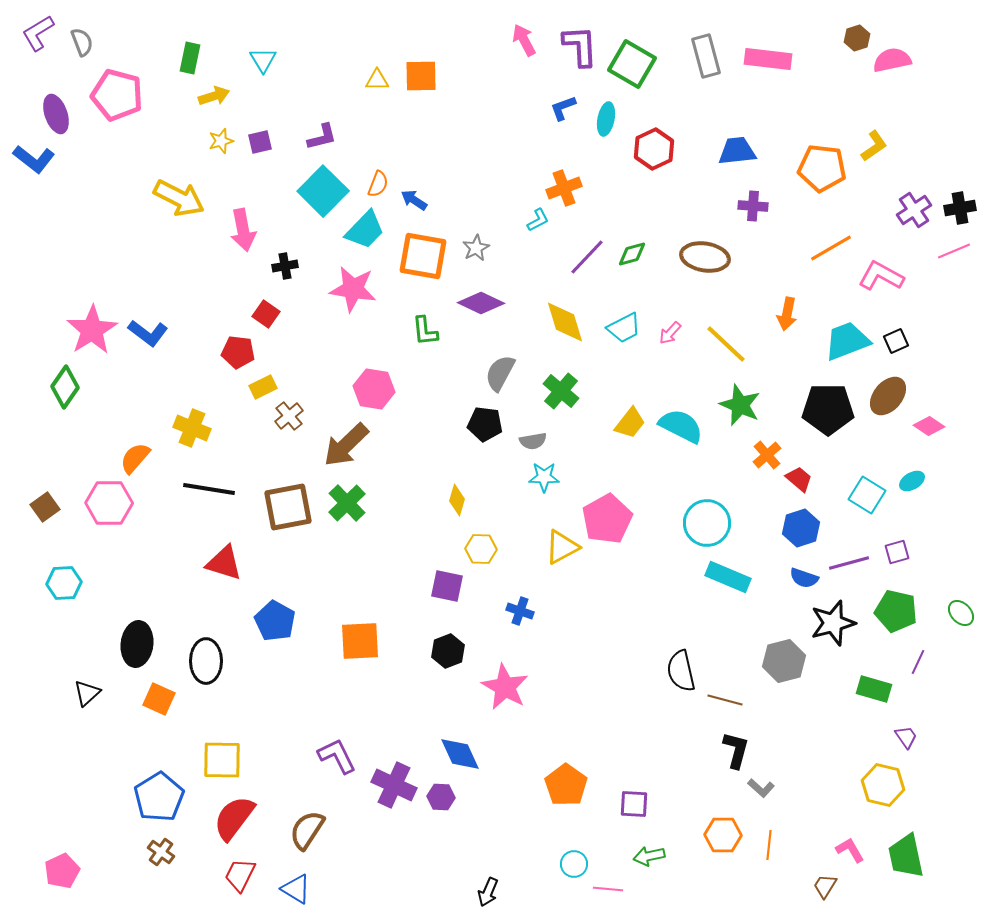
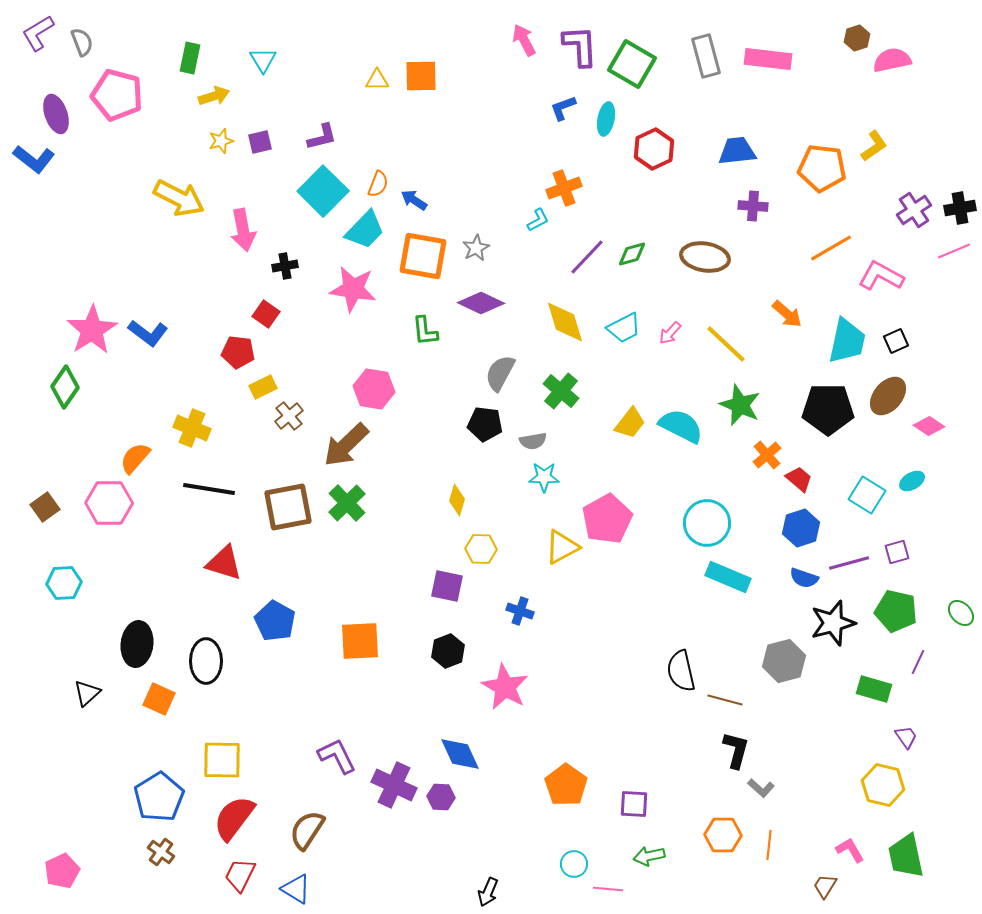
orange arrow at (787, 314): rotated 60 degrees counterclockwise
cyan trapezoid at (847, 341): rotated 123 degrees clockwise
